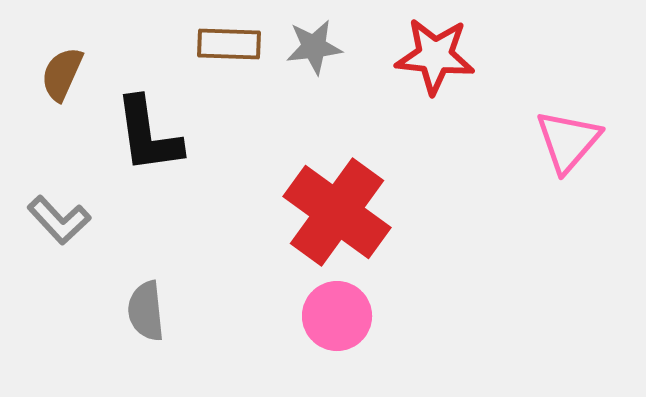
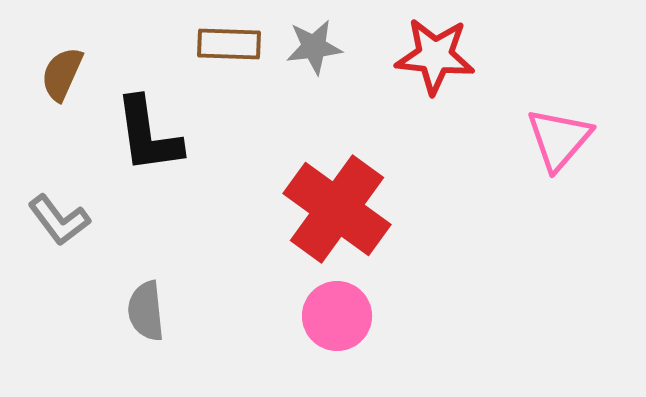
pink triangle: moved 9 px left, 2 px up
red cross: moved 3 px up
gray L-shape: rotated 6 degrees clockwise
